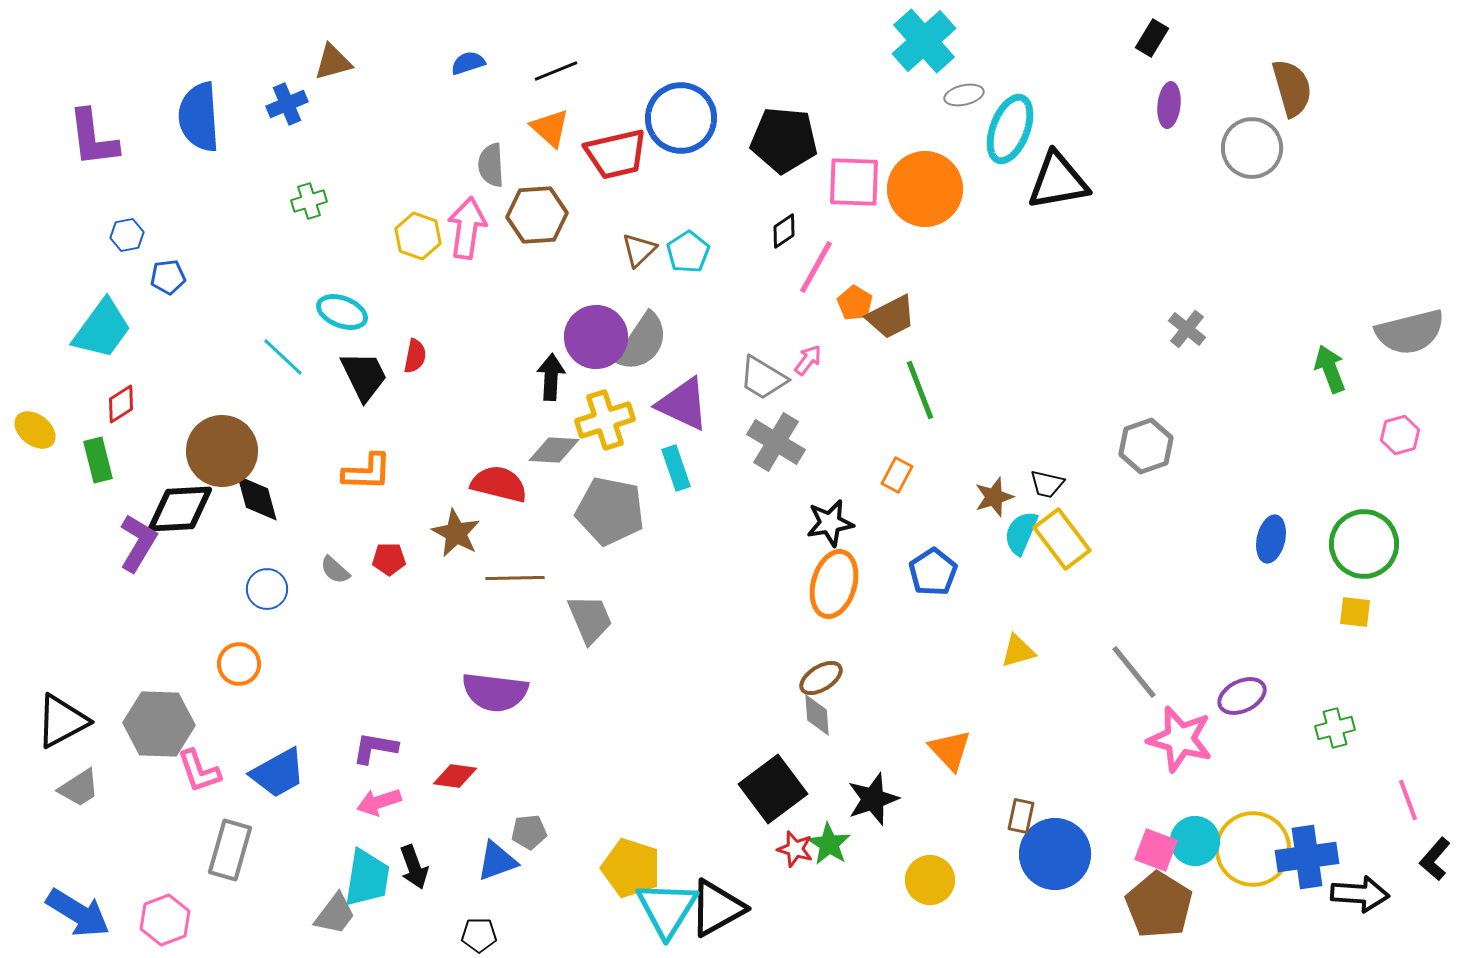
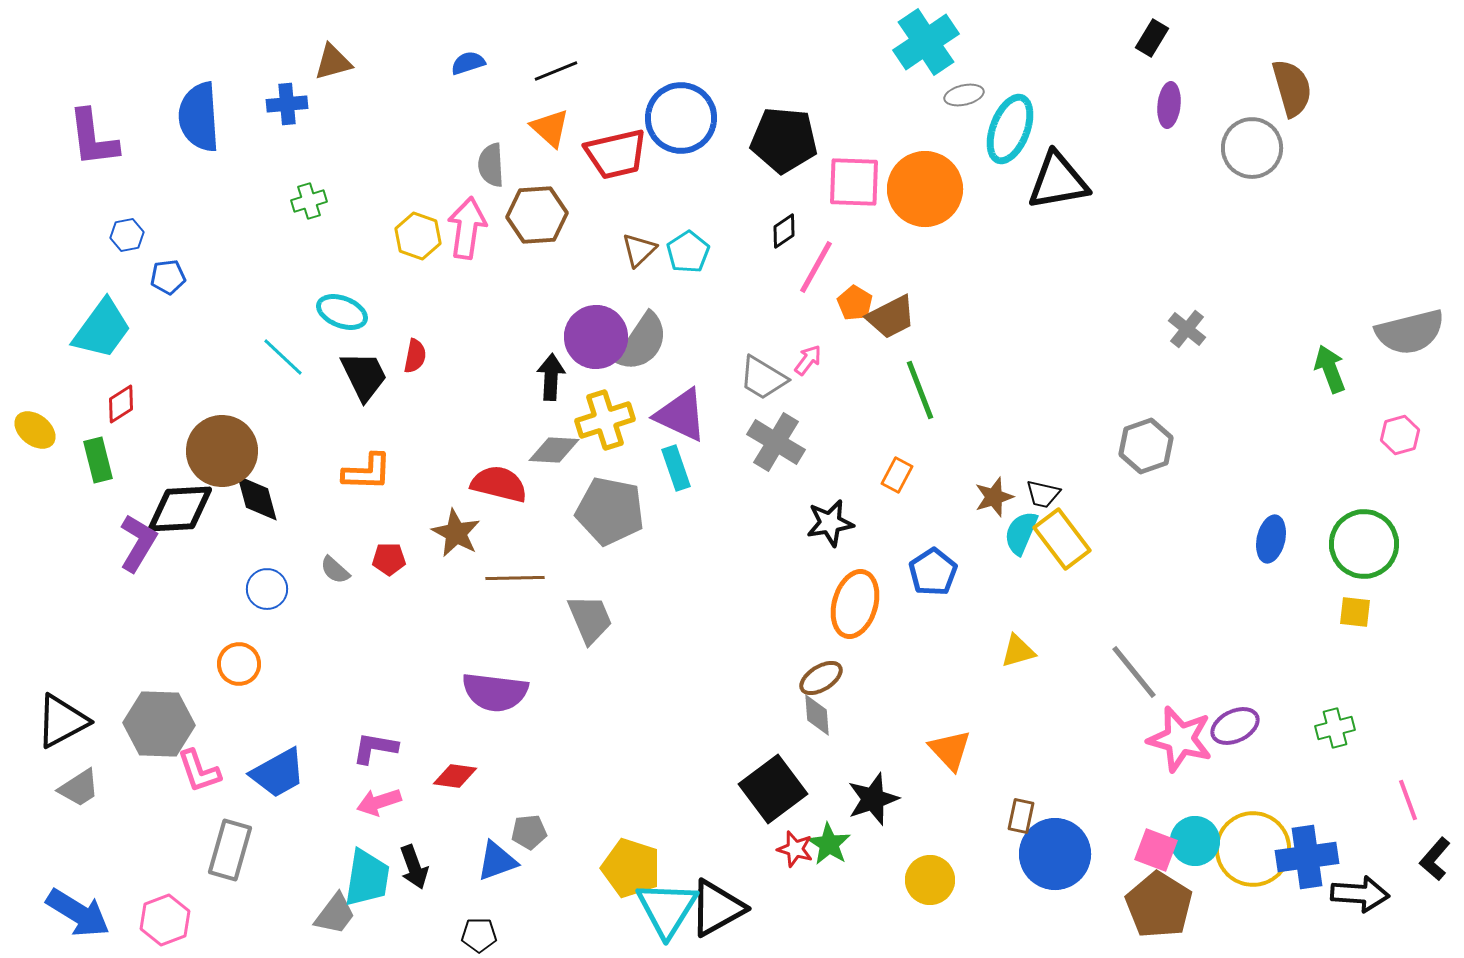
cyan cross at (924, 41): moved 2 px right, 1 px down; rotated 8 degrees clockwise
blue cross at (287, 104): rotated 18 degrees clockwise
purple triangle at (683, 404): moved 2 px left, 11 px down
black trapezoid at (1047, 484): moved 4 px left, 10 px down
orange ellipse at (834, 584): moved 21 px right, 20 px down
purple ellipse at (1242, 696): moved 7 px left, 30 px down
